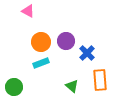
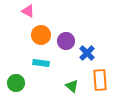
orange circle: moved 7 px up
cyan rectangle: rotated 28 degrees clockwise
green circle: moved 2 px right, 4 px up
